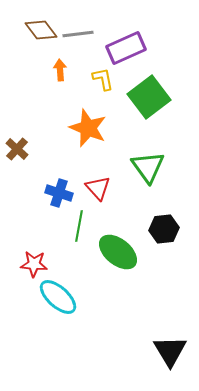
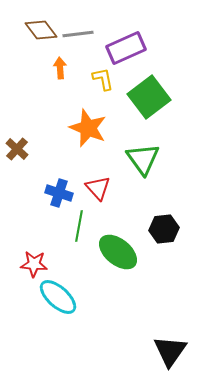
orange arrow: moved 2 px up
green triangle: moved 5 px left, 8 px up
black triangle: rotated 6 degrees clockwise
